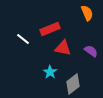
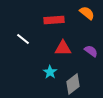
orange semicircle: rotated 28 degrees counterclockwise
red rectangle: moved 4 px right, 9 px up; rotated 18 degrees clockwise
red triangle: rotated 12 degrees counterclockwise
